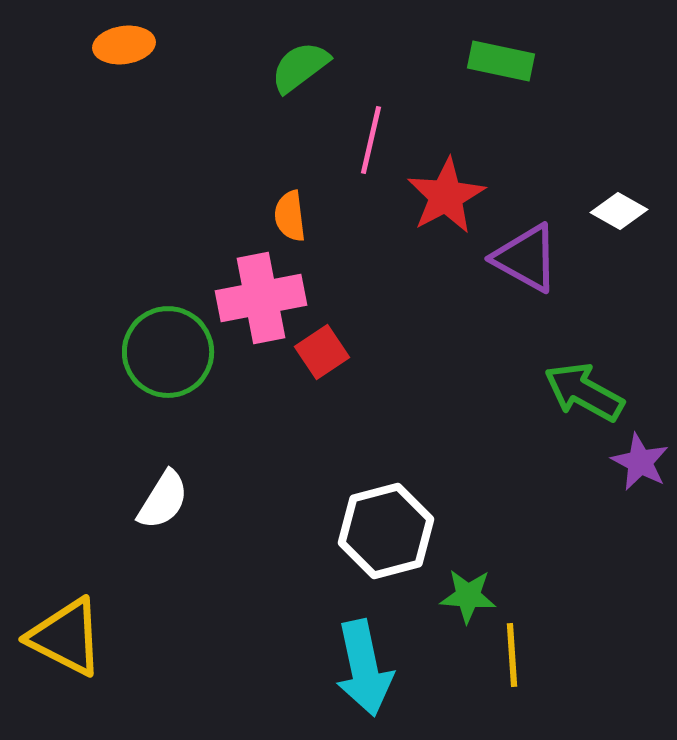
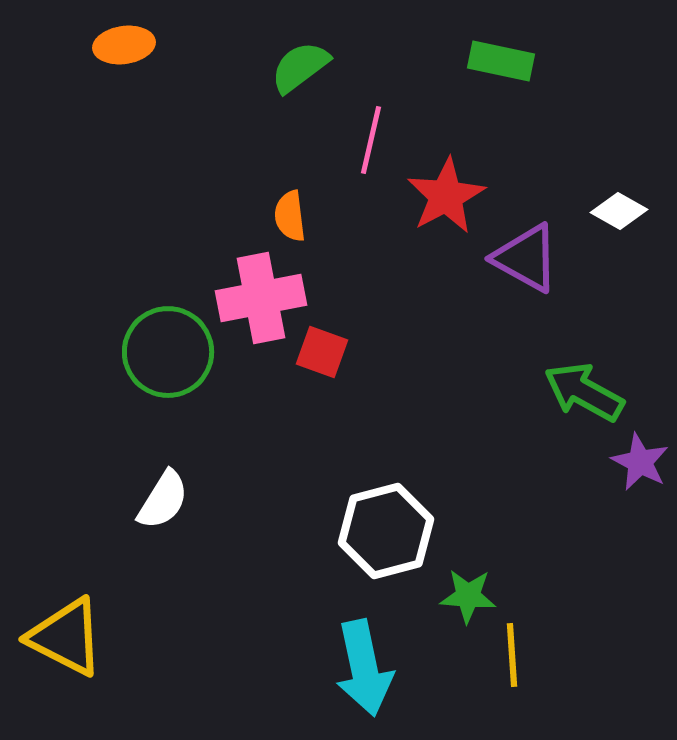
red square: rotated 36 degrees counterclockwise
